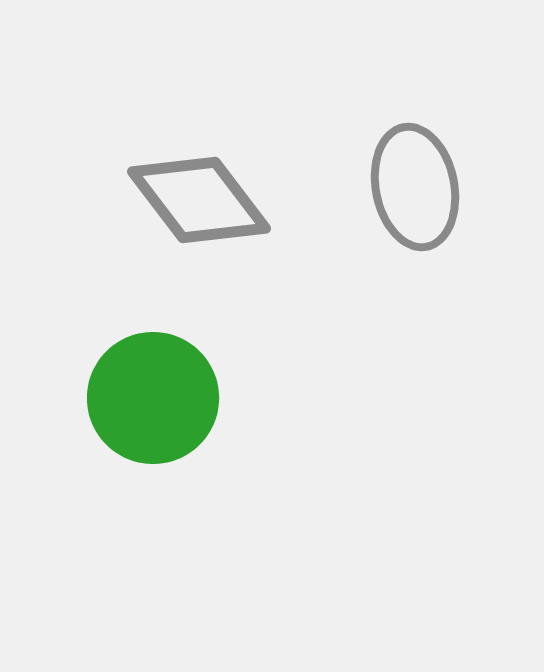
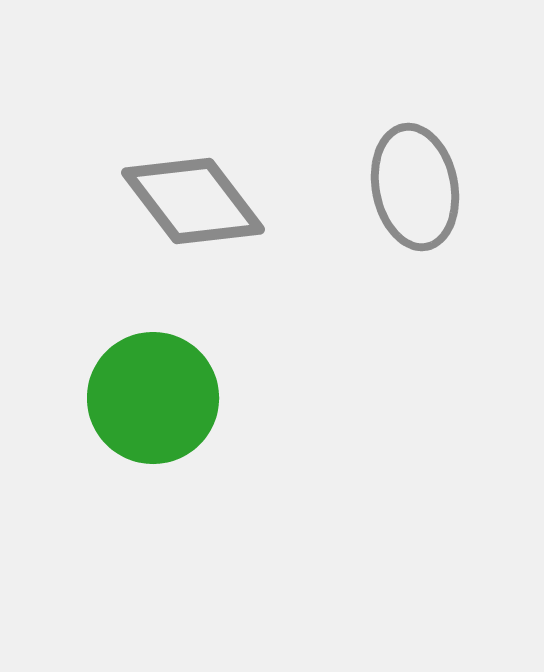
gray diamond: moved 6 px left, 1 px down
